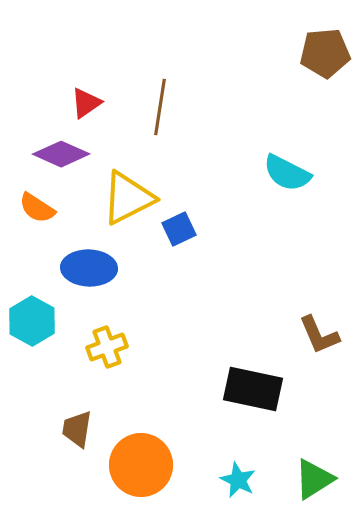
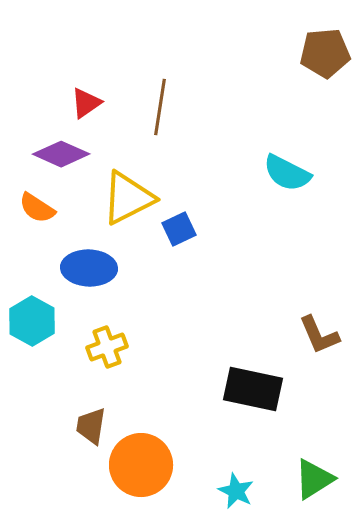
brown trapezoid: moved 14 px right, 3 px up
cyan star: moved 2 px left, 11 px down
